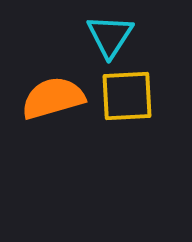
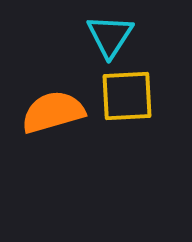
orange semicircle: moved 14 px down
